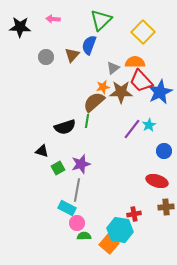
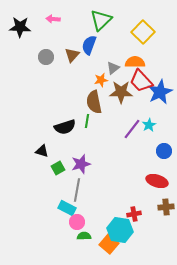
orange star: moved 2 px left, 7 px up
brown semicircle: rotated 60 degrees counterclockwise
pink circle: moved 1 px up
